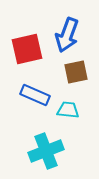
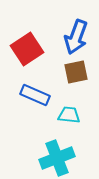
blue arrow: moved 9 px right, 2 px down
red square: rotated 20 degrees counterclockwise
cyan trapezoid: moved 1 px right, 5 px down
cyan cross: moved 11 px right, 7 px down
